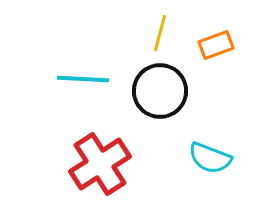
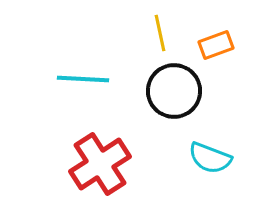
yellow line: rotated 27 degrees counterclockwise
black circle: moved 14 px right
